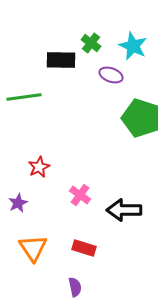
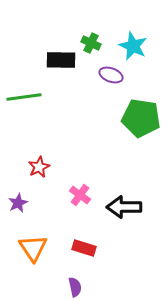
green cross: rotated 12 degrees counterclockwise
green pentagon: rotated 9 degrees counterclockwise
black arrow: moved 3 px up
